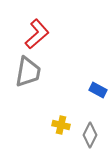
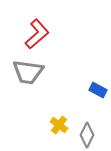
gray trapezoid: rotated 88 degrees clockwise
yellow cross: moved 2 px left; rotated 24 degrees clockwise
gray diamond: moved 3 px left
